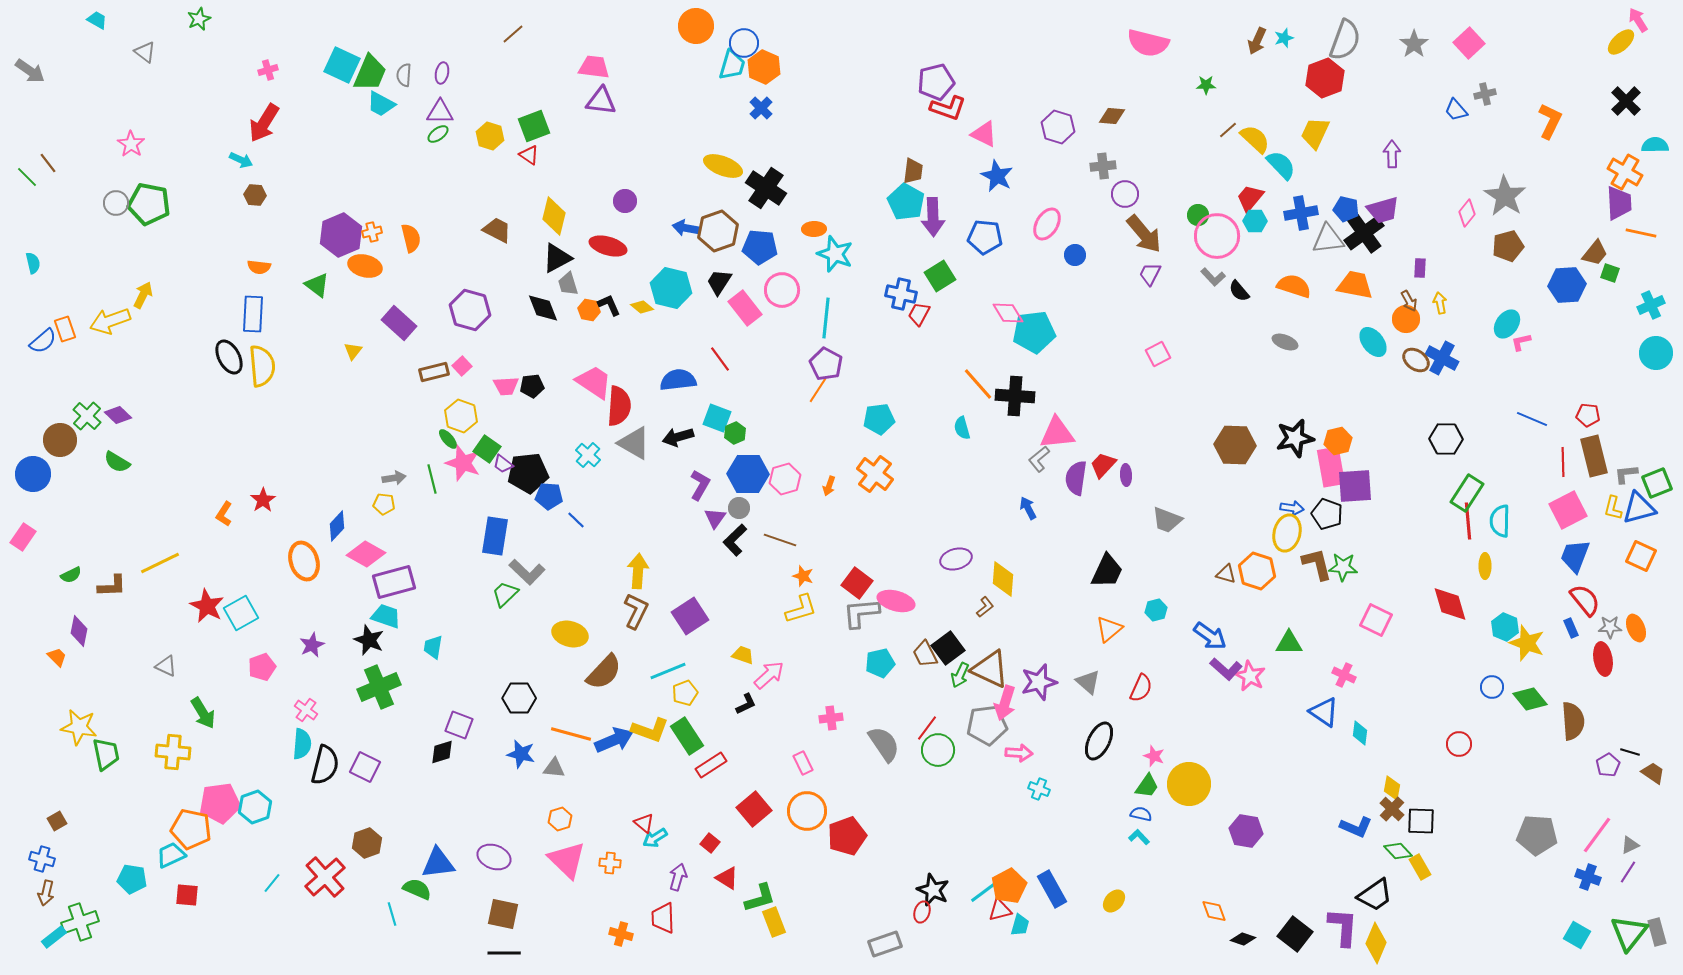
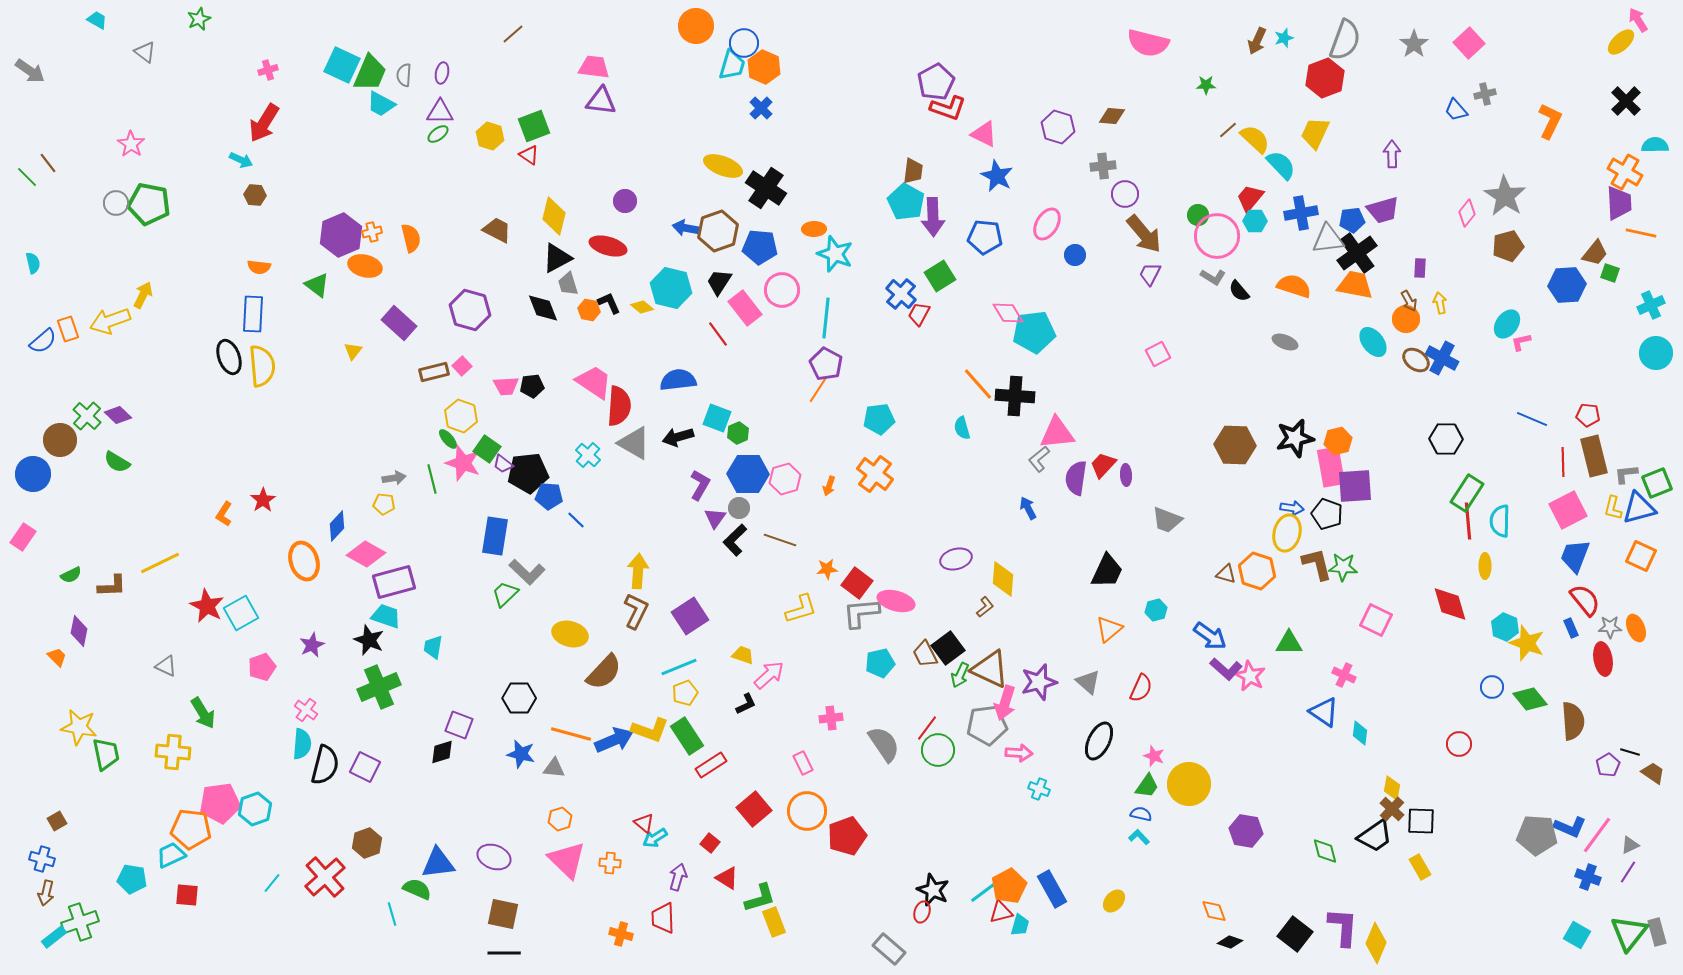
purple pentagon at (936, 82): rotated 15 degrees counterclockwise
blue pentagon at (1346, 209): moved 6 px right, 11 px down; rotated 20 degrees counterclockwise
black cross at (1364, 233): moved 7 px left, 20 px down
gray L-shape at (1213, 277): rotated 15 degrees counterclockwise
blue cross at (901, 294): rotated 28 degrees clockwise
black L-shape at (609, 305): moved 2 px up
orange rectangle at (65, 329): moved 3 px right
black ellipse at (229, 357): rotated 8 degrees clockwise
red line at (720, 359): moved 2 px left, 25 px up
green hexagon at (735, 433): moved 3 px right
orange star at (803, 576): moved 24 px right, 7 px up; rotated 25 degrees counterclockwise
cyan line at (668, 671): moved 11 px right, 4 px up
cyan hexagon at (255, 807): moved 2 px down
blue L-shape at (1356, 827): moved 214 px right
orange pentagon at (191, 829): rotated 6 degrees counterclockwise
green diamond at (1398, 851): moved 73 px left; rotated 28 degrees clockwise
black trapezoid at (1375, 895): moved 59 px up
red triangle at (1000, 910): moved 1 px right, 2 px down
black diamond at (1243, 939): moved 13 px left, 3 px down
gray rectangle at (885, 944): moved 4 px right, 5 px down; rotated 60 degrees clockwise
